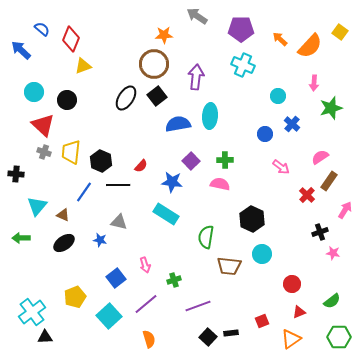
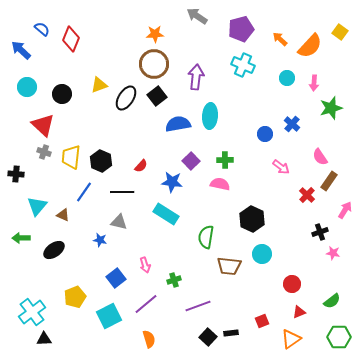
purple pentagon at (241, 29): rotated 15 degrees counterclockwise
orange star at (164, 35): moved 9 px left, 1 px up
yellow triangle at (83, 66): moved 16 px right, 19 px down
cyan circle at (34, 92): moved 7 px left, 5 px up
cyan circle at (278, 96): moved 9 px right, 18 px up
black circle at (67, 100): moved 5 px left, 6 px up
yellow trapezoid at (71, 152): moved 5 px down
pink semicircle at (320, 157): rotated 90 degrees counterclockwise
black line at (118, 185): moved 4 px right, 7 px down
black ellipse at (64, 243): moved 10 px left, 7 px down
cyan square at (109, 316): rotated 15 degrees clockwise
black triangle at (45, 337): moved 1 px left, 2 px down
